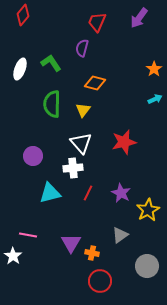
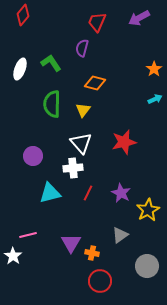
purple arrow: rotated 25 degrees clockwise
pink line: rotated 24 degrees counterclockwise
